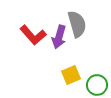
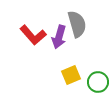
green circle: moved 1 px right, 3 px up
